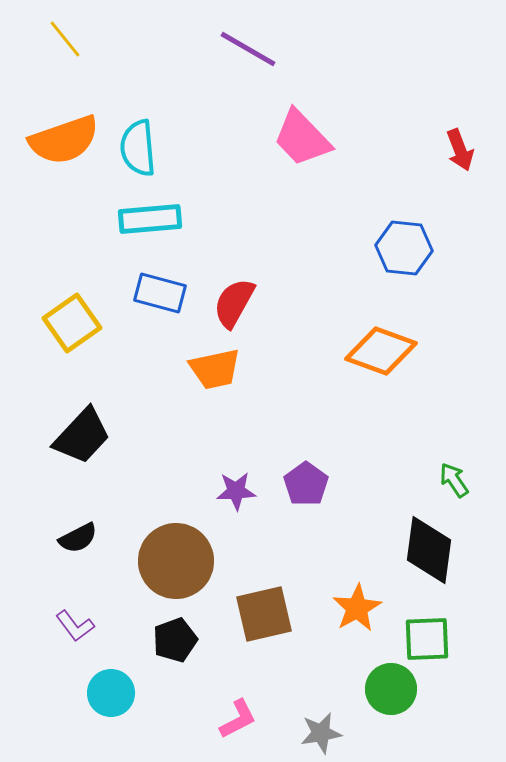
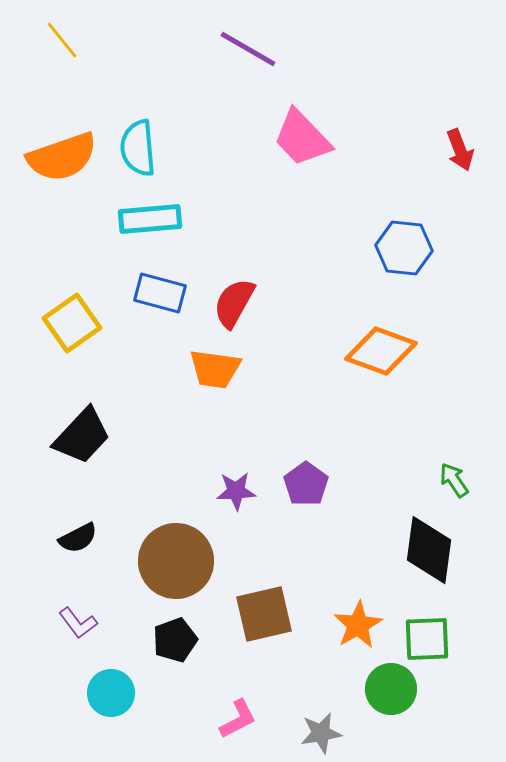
yellow line: moved 3 px left, 1 px down
orange semicircle: moved 2 px left, 17 px down
orange trapezoid: rotated 20 degrees clockwise
orange star: moved 1 px right, 17 px down
purple L-shape: moved 3 px right, 3 px up
